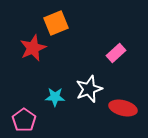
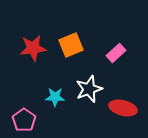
orange square: moved 15 px right, 22 px down
red star: rotated 16 degrees clockwise
